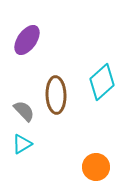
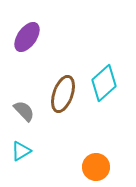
purple ellipse: moved 3 px up
cyan diamond: moved 2 px right, 1 px down
brown ellipse: moved 7 px right, 1 px up; rotated 21 degrees clockwise
cyan triangle: moved 1 px left, 7 px down
